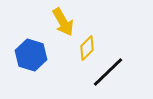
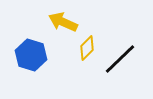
yellow arrow: rotated 144 degrees clockwise
black line: moved 12 px right, 13 px up
